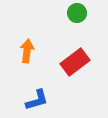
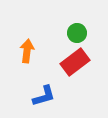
green circle: moved 20 px down
blue L-shape: moved 7 px right, 4 px up
